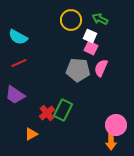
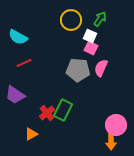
green arrow: rotated 98 degrees clockwise
red line: moved 5 px right
